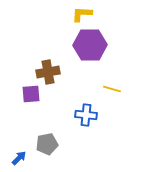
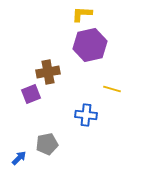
purple hexagon: rotated 12 degrees counterclockwise
purple square: rotated 18 degrees counterclockwise
